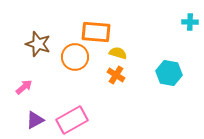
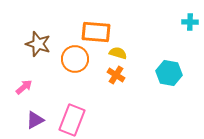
orange circle: moved 2 px down
pink rectangle: rotated 40 degrees counterclockwise
